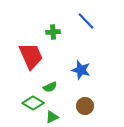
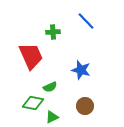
green diamond: rotated 20 degrees counterclockwise
